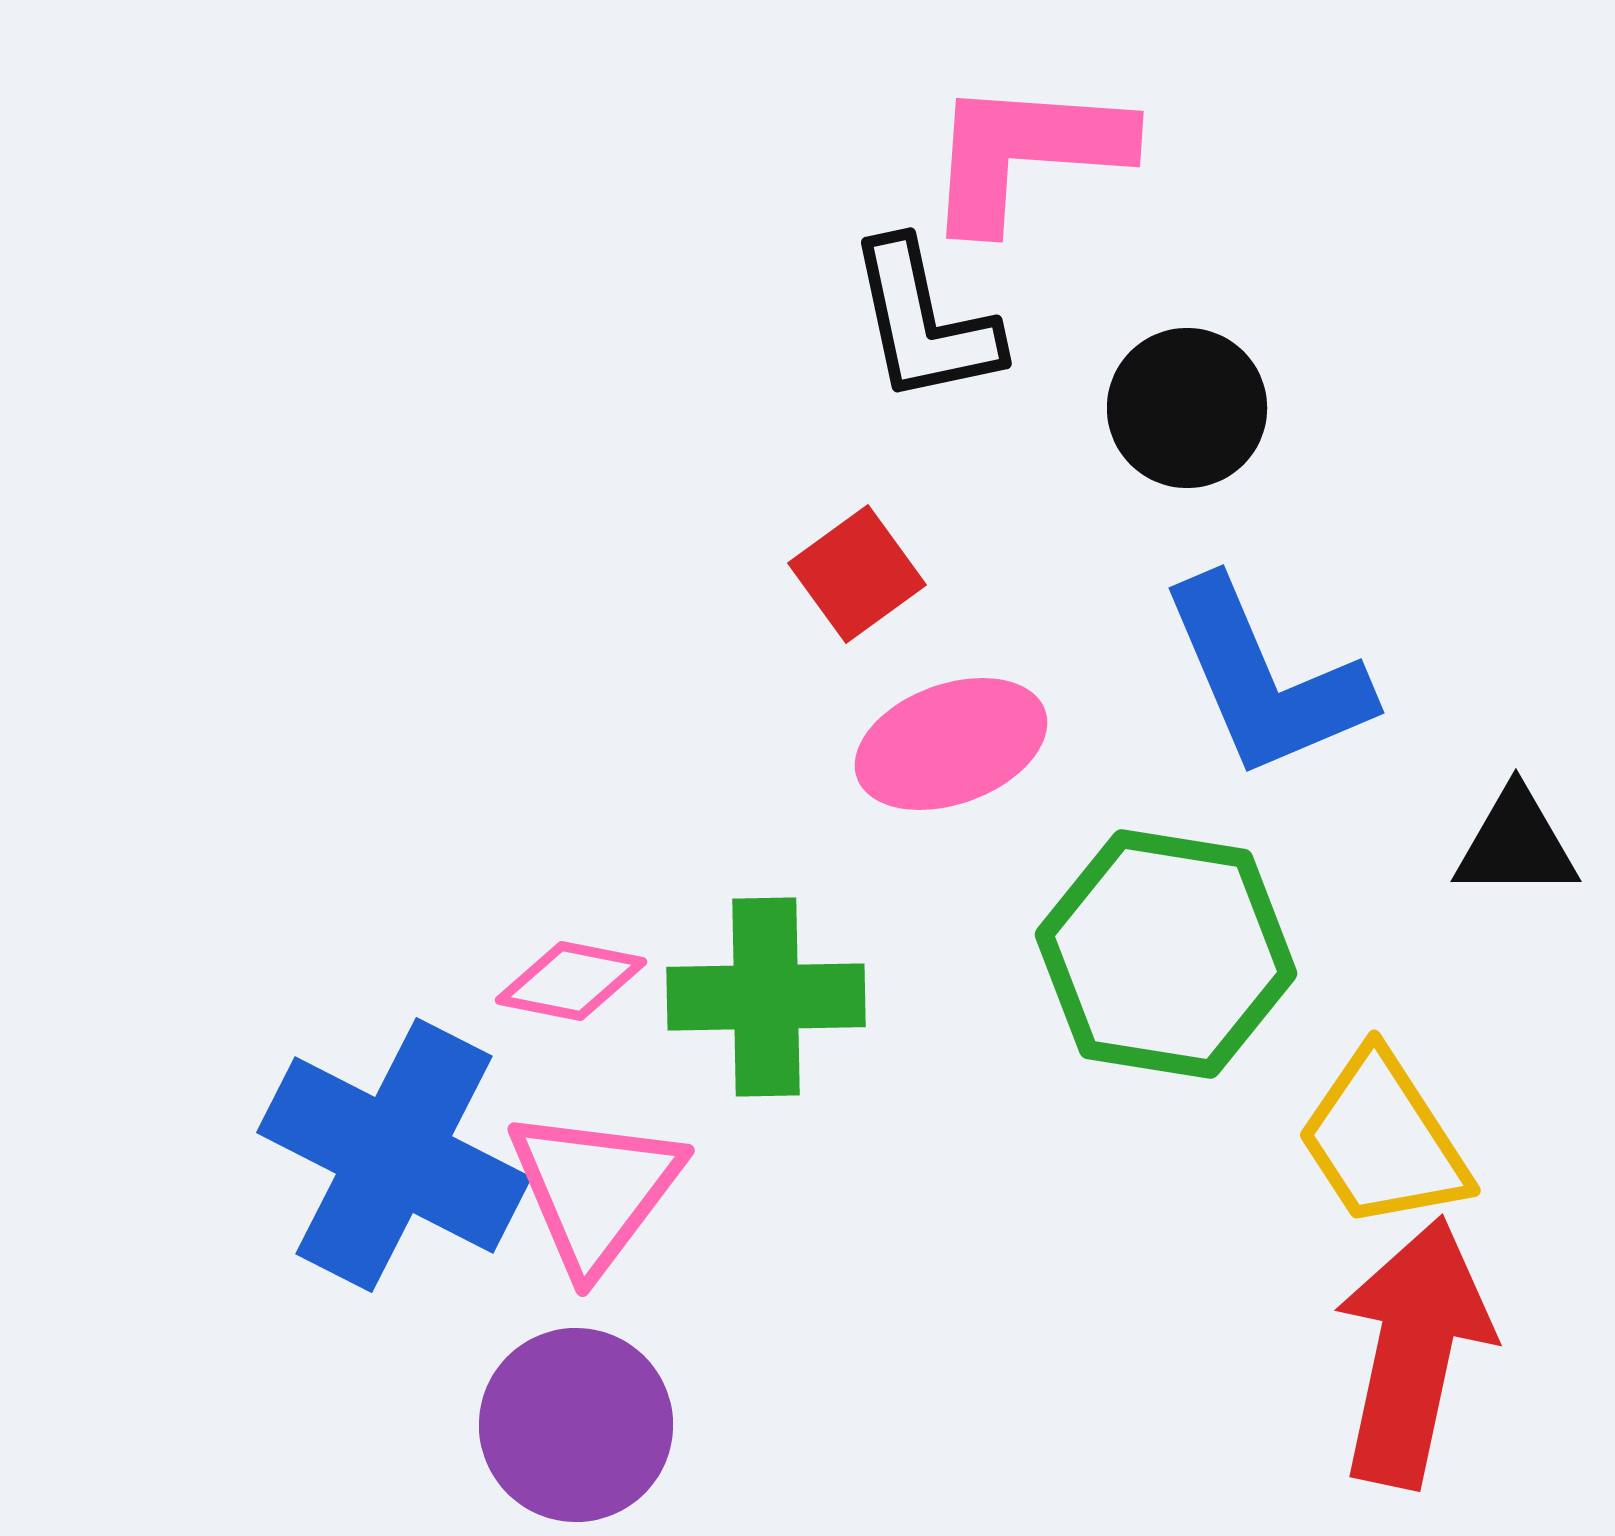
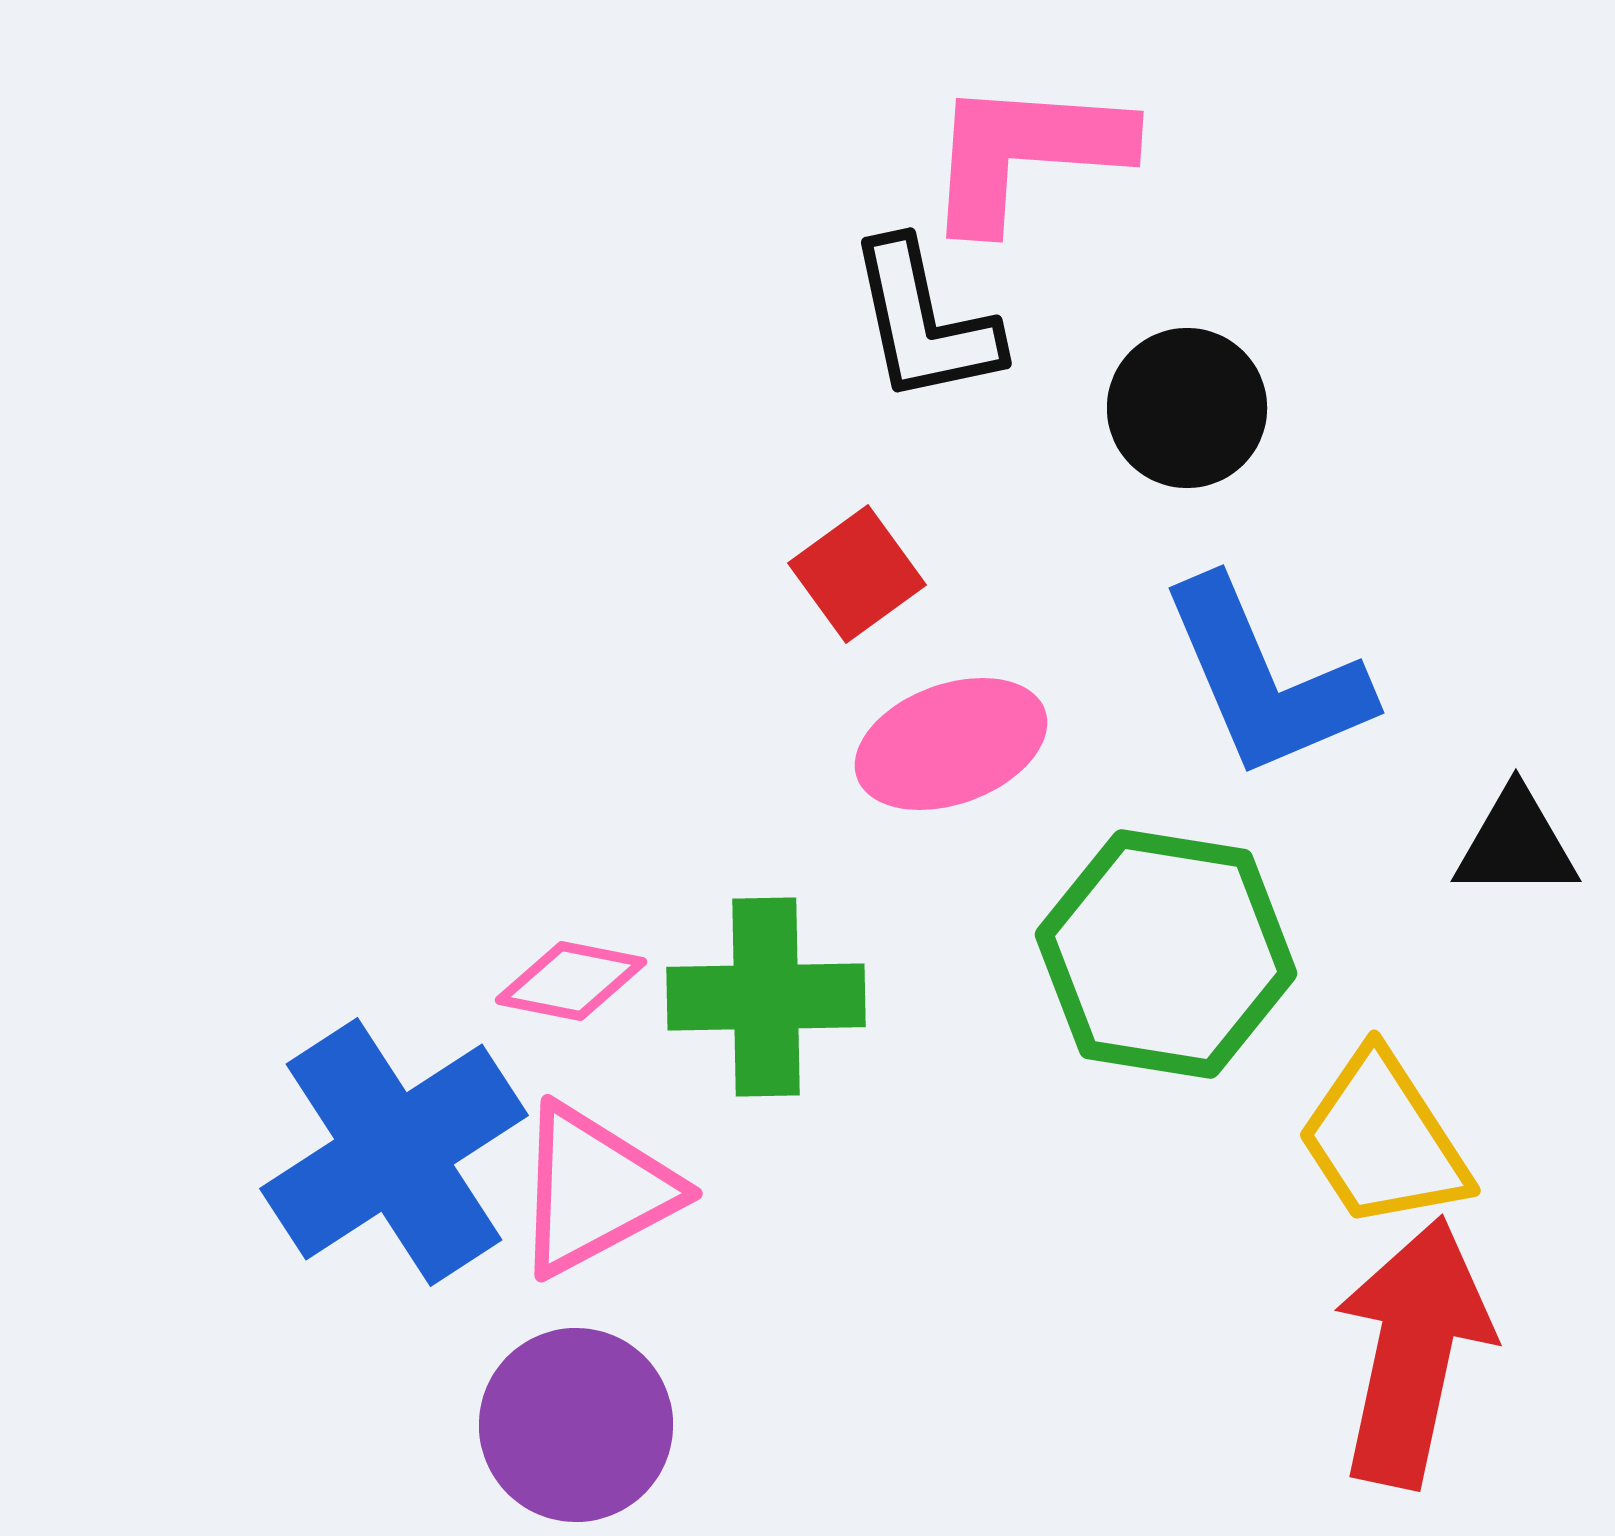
blue cross: moved 3 px up; rotated 30 degrees clockwise
pink triangle: rotated 25 degrees clockwise
